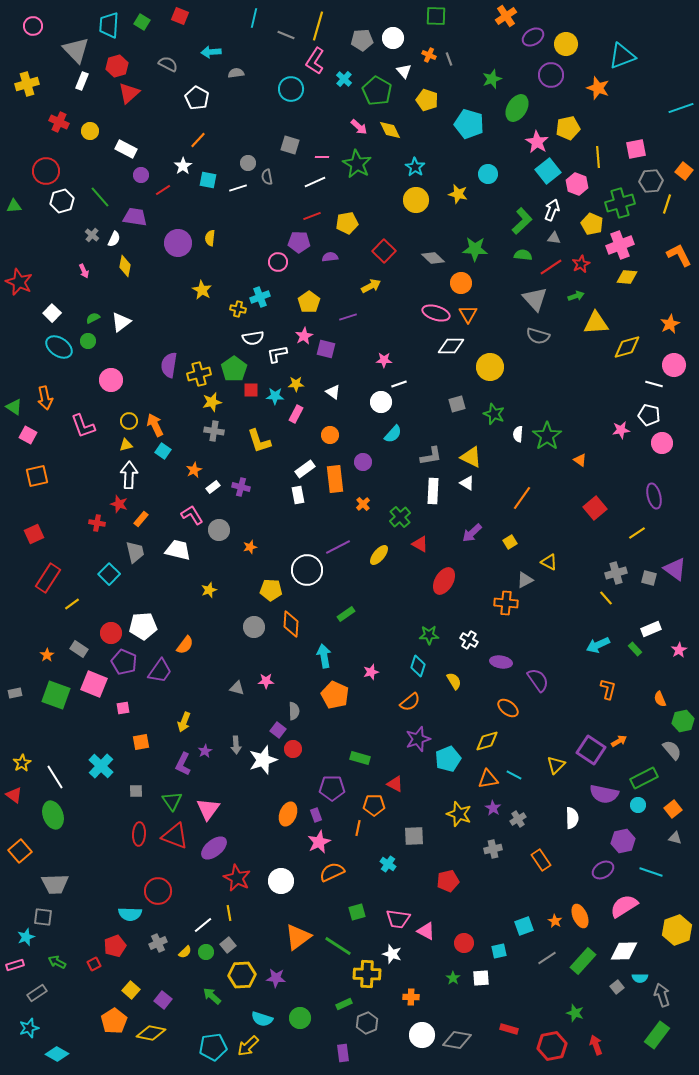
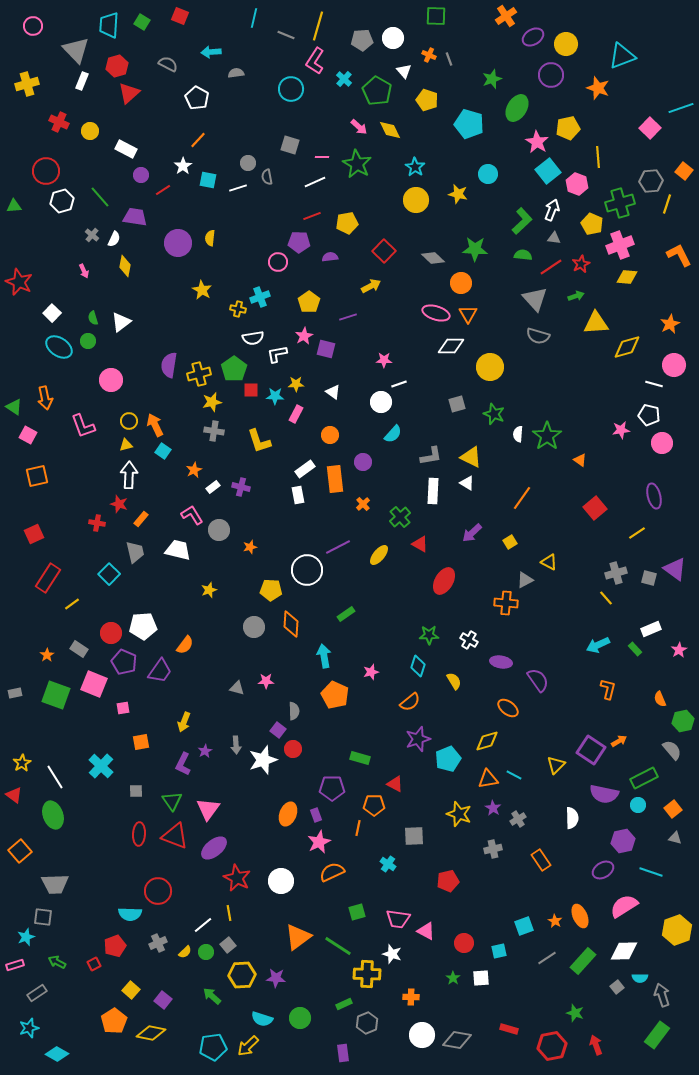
pink square at (636, 149): moved 14 px right, 21 px up; rotated 35 degrees counterclockwise
green semicircle at (93, 318): rotated 80 degrees counterclockwise
